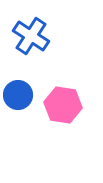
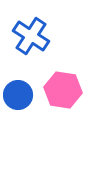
pink hexagon: moved 15 px up
